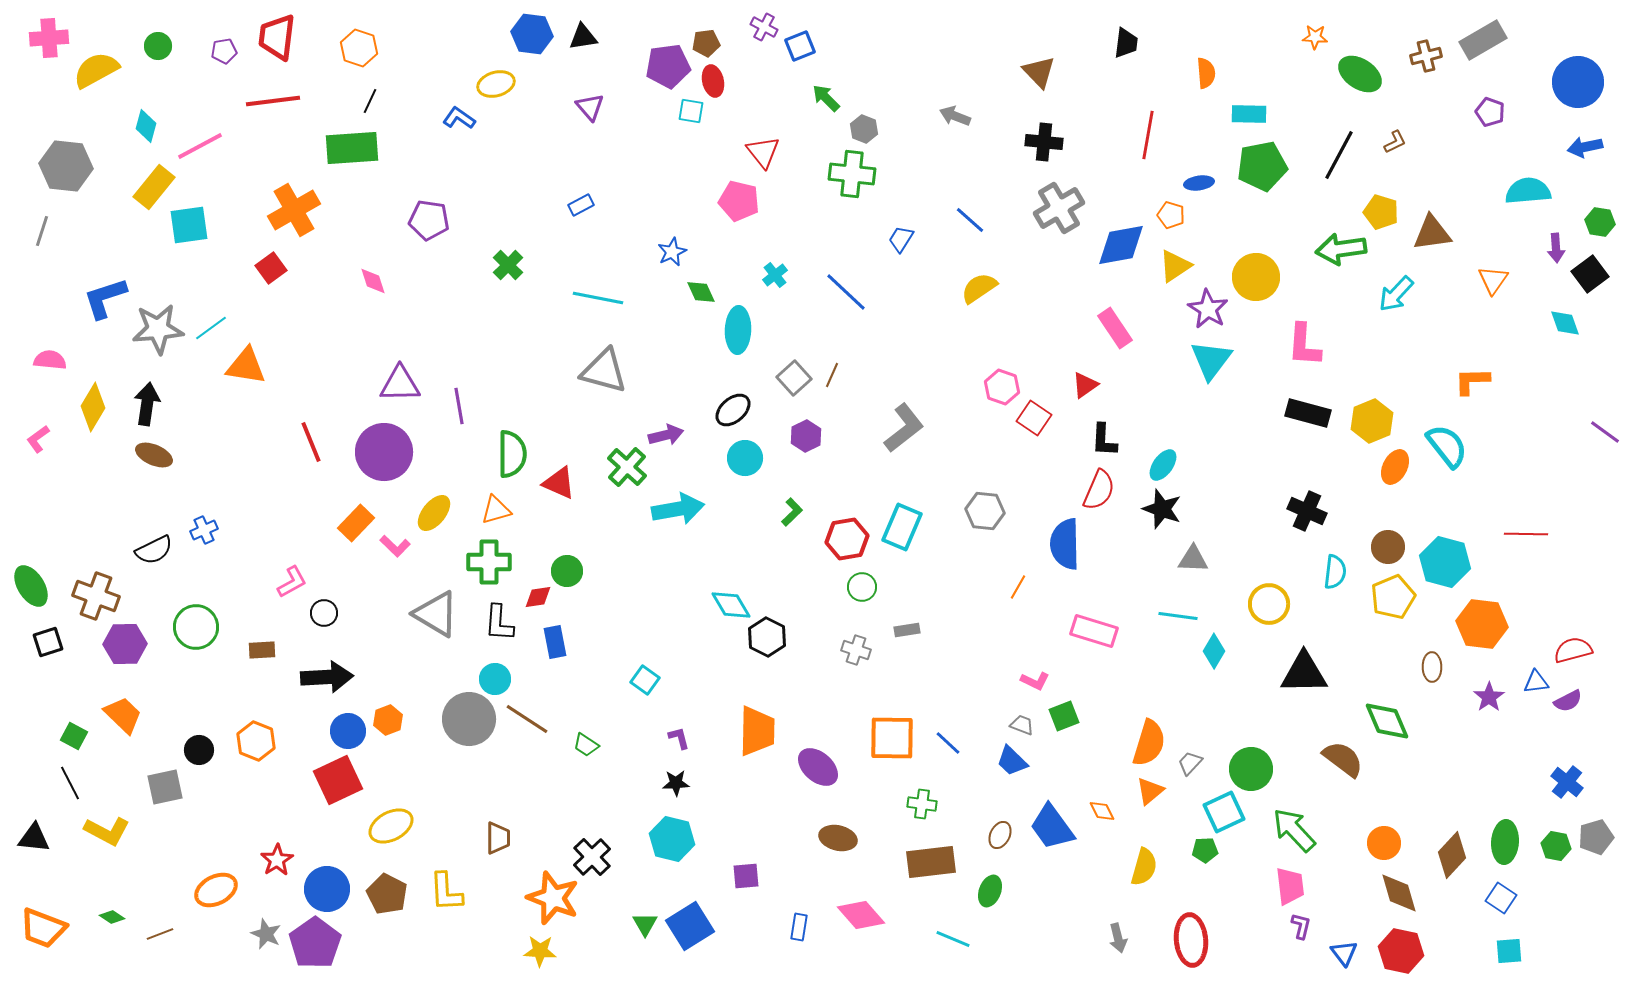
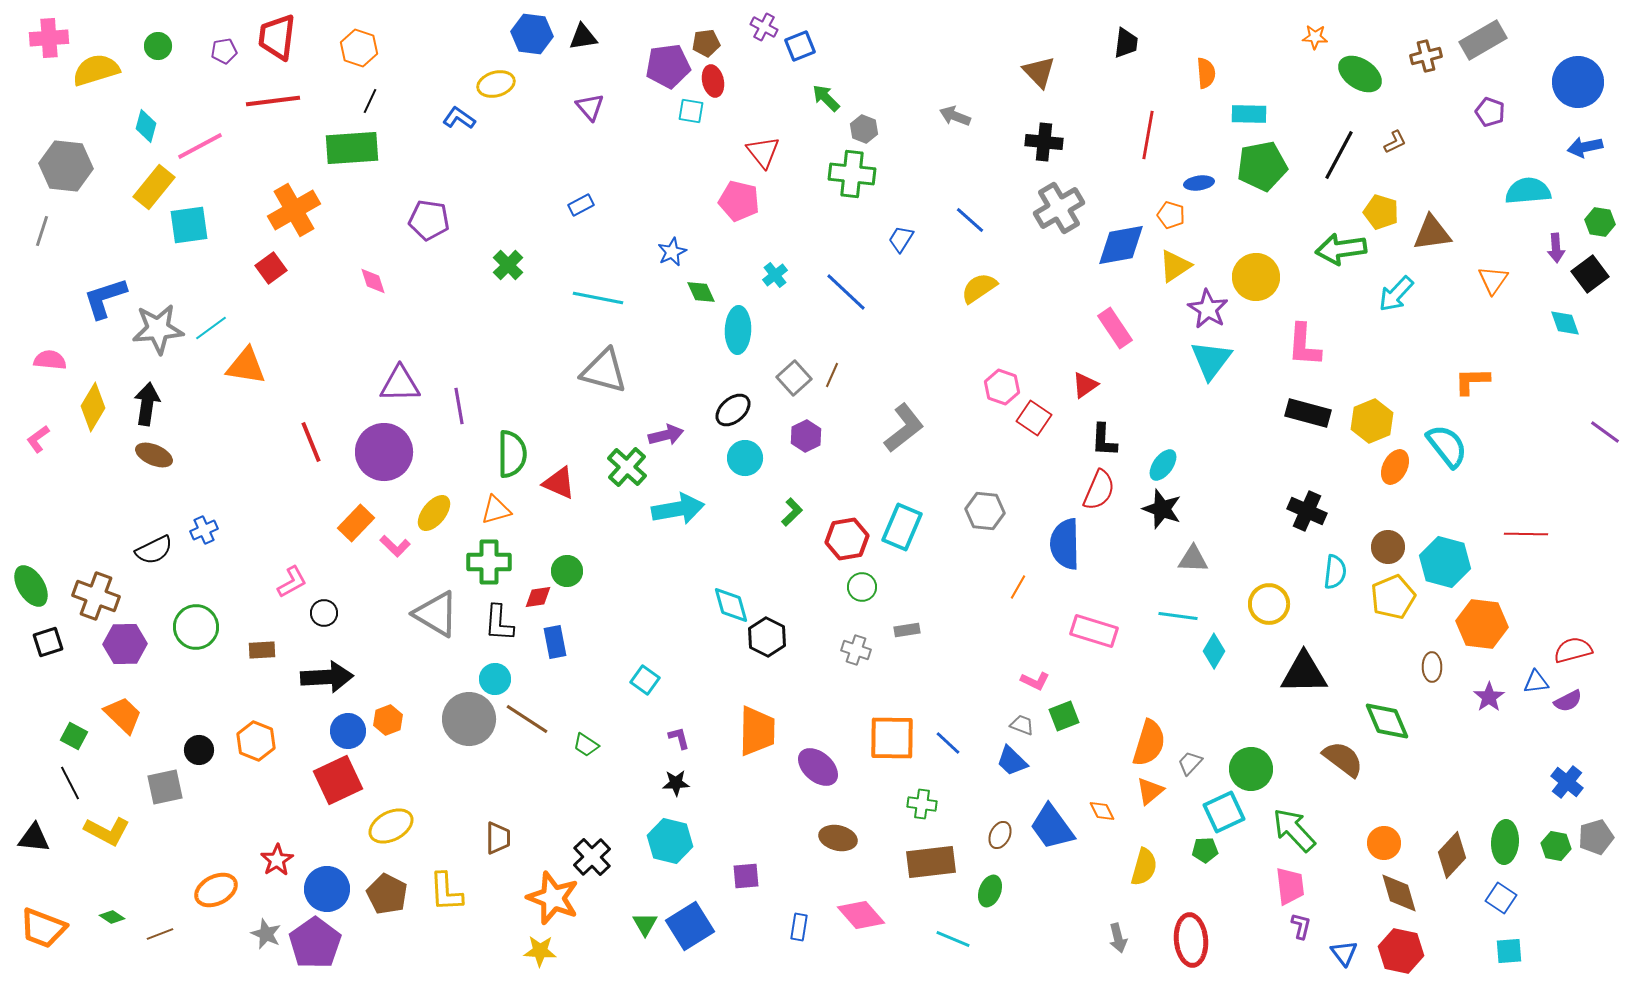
yellow semicircle at (96, 70): rotated 12 degrees clockwise
cyan diamond at (731, 605): rotated 15 degrees clockwise
cyan hexagon at (672, 839): moved 2 px left, 2 px down
